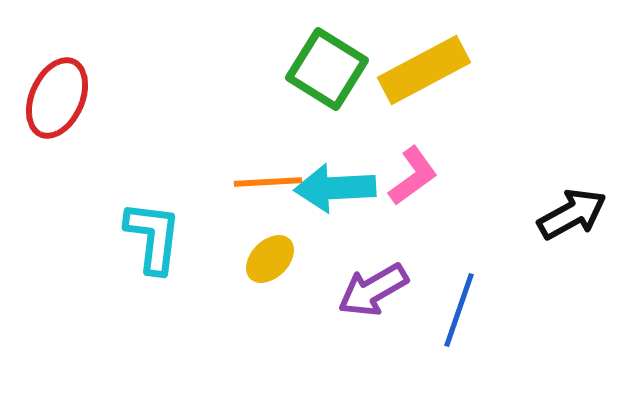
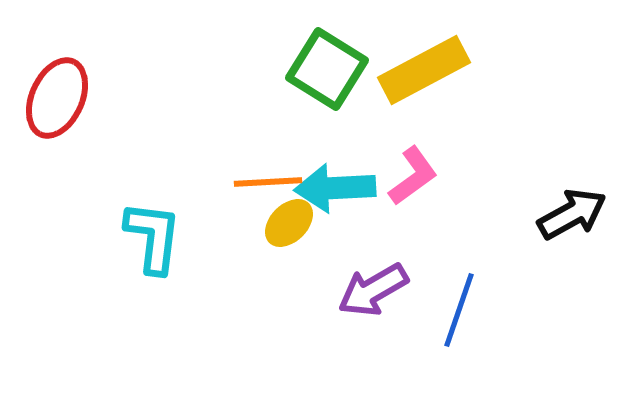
yellow ellipse: moved 19 px right, 36 px up
